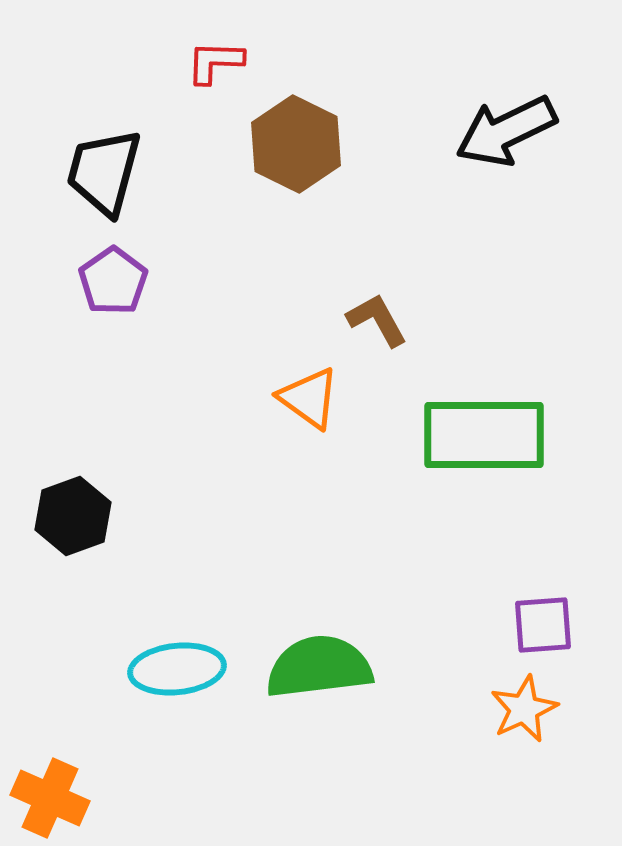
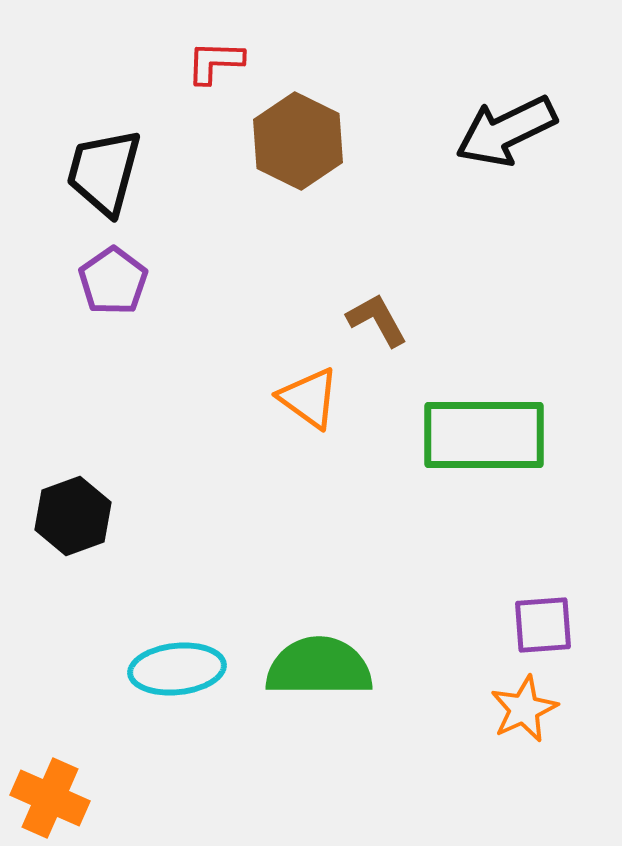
brown hexagon: moved 2 px right, 3 px up
green semicircle: rotated 7 degrees clockwise
